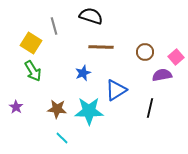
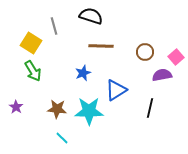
brown line: moved 1 px up
